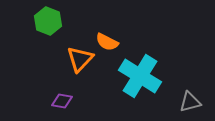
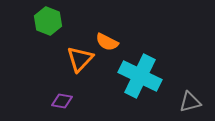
cyan cross: rotated 6 degrees counterclockwise
